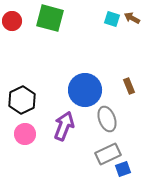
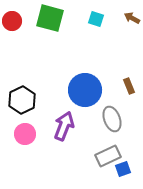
cyan square: moved 16 px left
gray ellipse: moved 5 px right
gray rectangle: moved 2 px down
